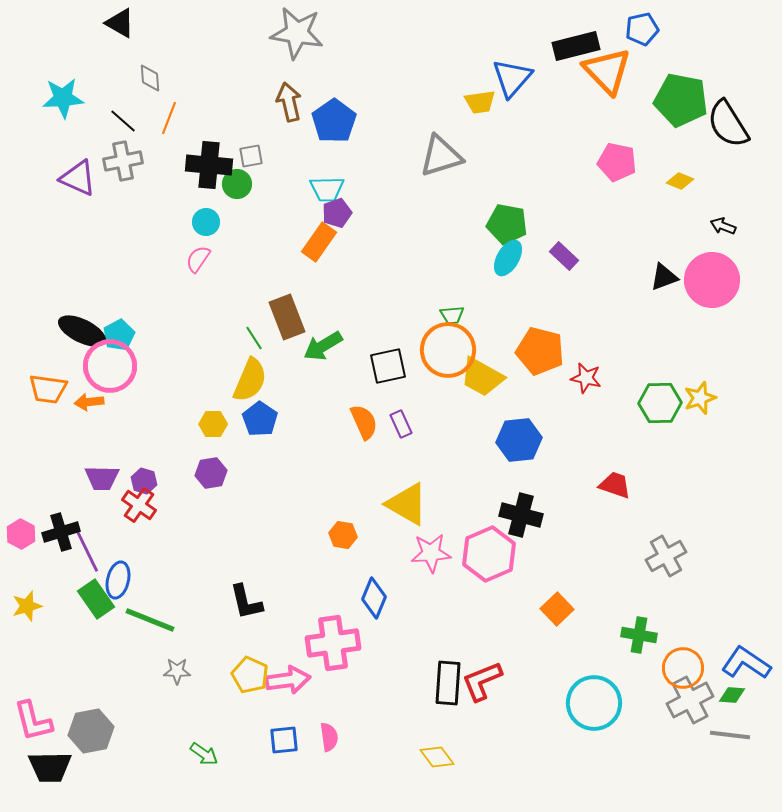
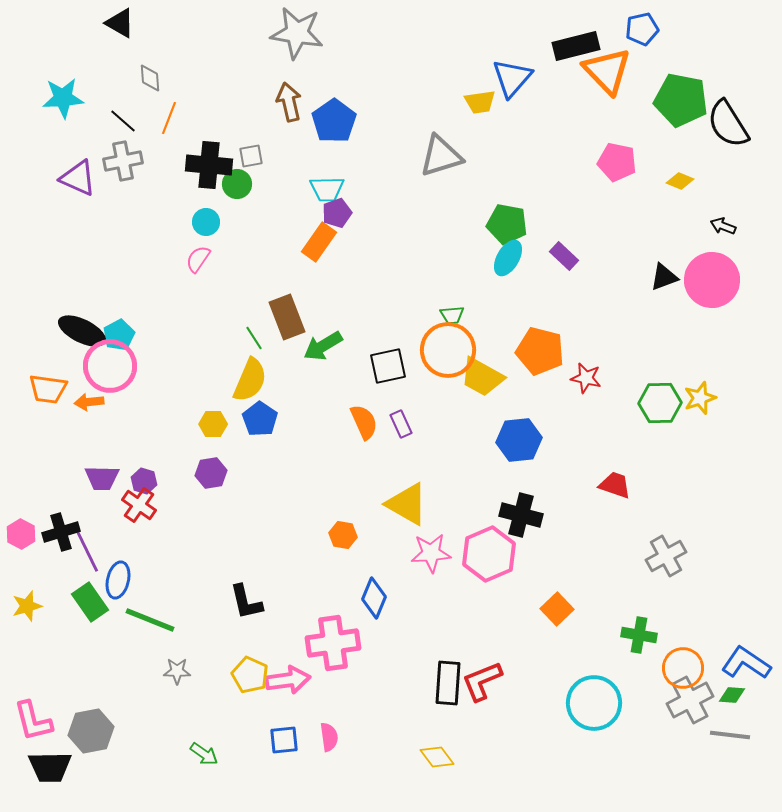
green rectangle at (96, 599): moved 6 px left, 3 px down
